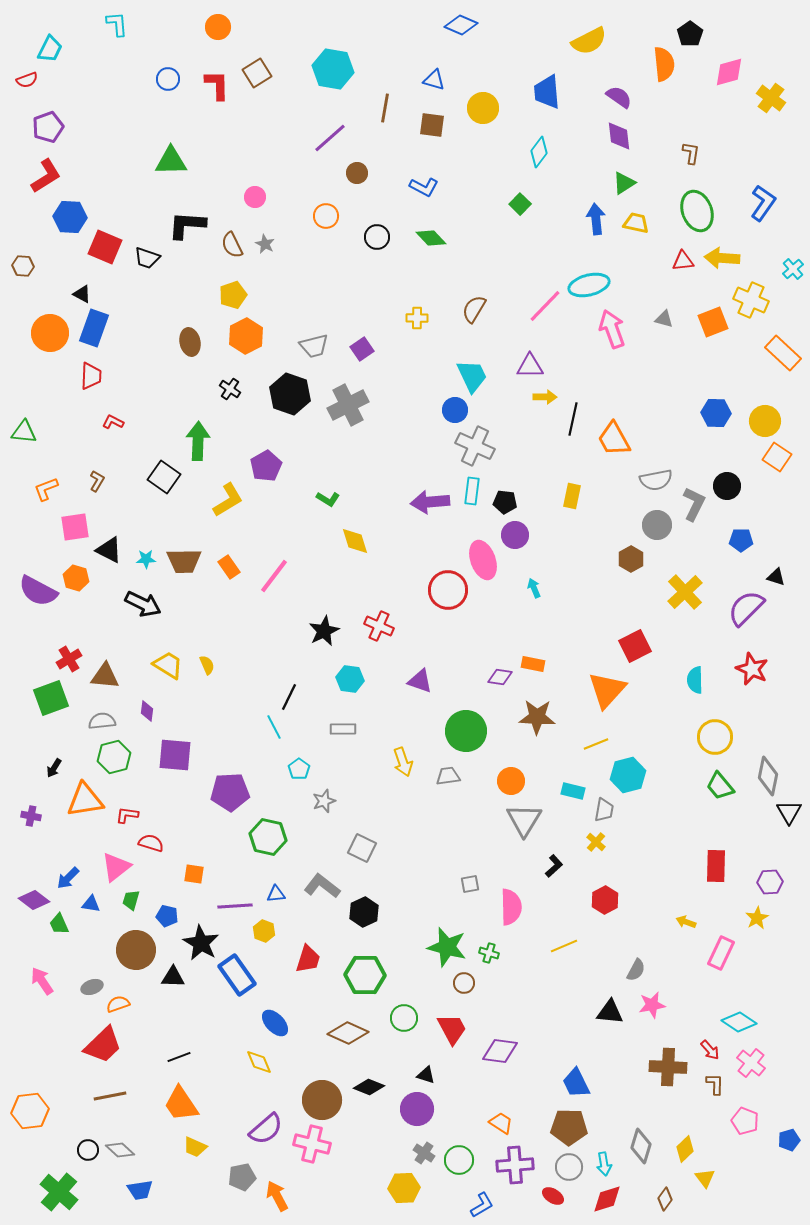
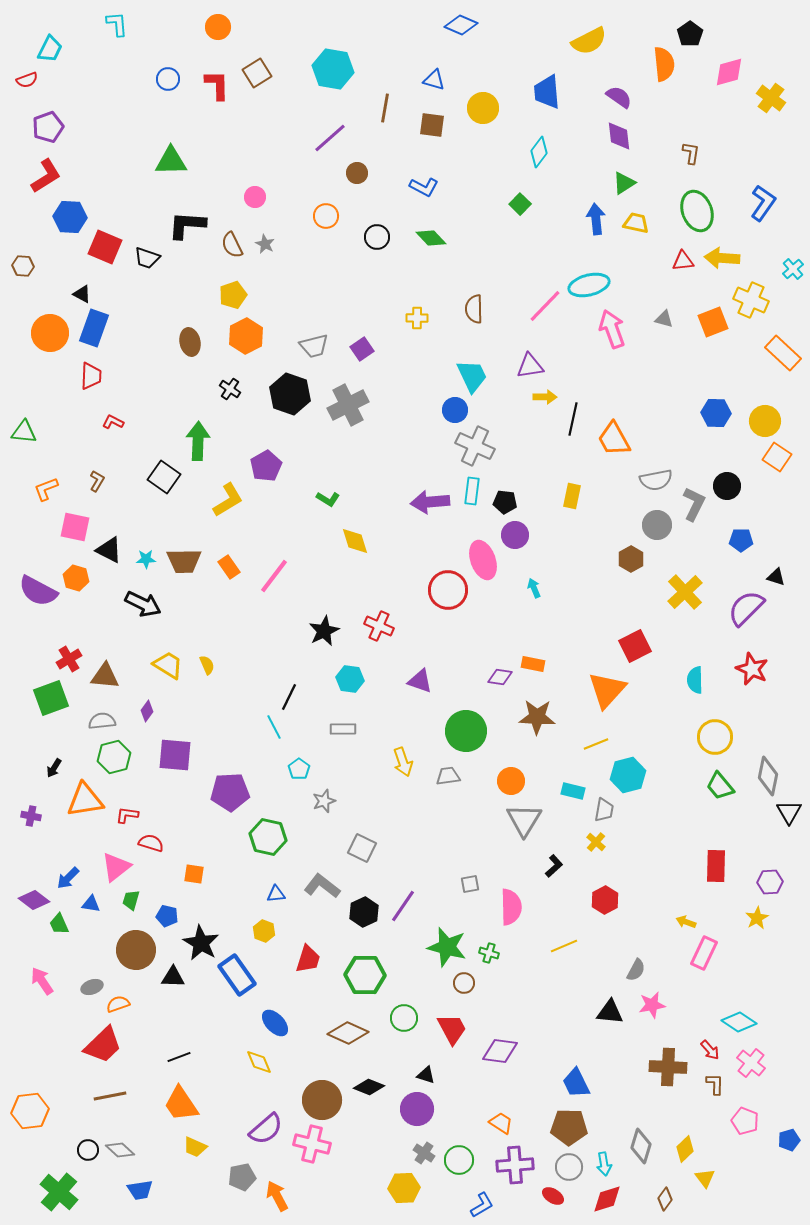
brown semicircle at (474, 309): rotated 32 degrees counterclockwise
purple triangle at (530, 366): rotated 8 degrees counterclockwise
pink square at (75, 527): rotated 20 degrees clockwise
purple diamond at (147, 711): rotated 30 degrees clockwise
purple line at (235, 906): moved 168 px right; rotated 52 degrees counterclockwise
pink rectangle at (721, 953): moved 17 px left
